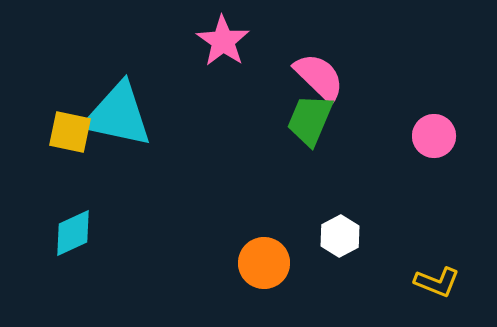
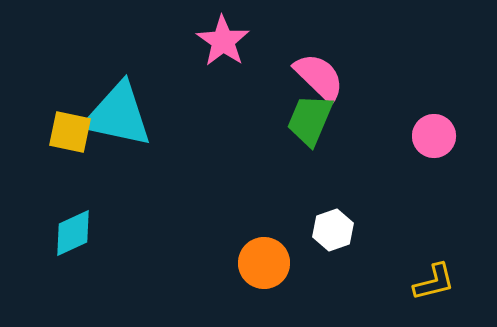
white hexagon: moved 7 px left, 6 px up; rotated 9 degrees clockwise
yellow L-shape: moved 3 px left; rotated 36 degrees counterclockwise
